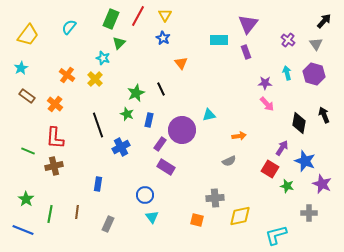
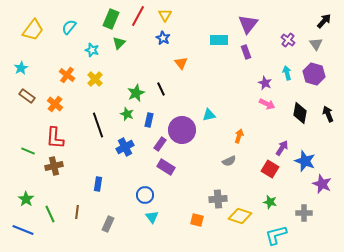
yellow trapezoid at (28, 35): moved 5 px right, 5 px up
cyan star at (103, 58): moved 11 px left, 8 px up
purple star at (265, 83): rotated 24 degrees clockwise
pink arrow at (267, 104): rotated 21 degrees counterclockwise
black arrow at (324, 115): moved 4 px right, 1 px up
black diamond at (299, 123): moved 1 px right, 10 px up
orange arrow at (239, 136): rotated 64 degrees counterclockwise
blue cross at (121, 147): moved 4 px right
green star at (287, 186): moved 17 px left, 16 px down
gray cross at (215, 198): moved 3 px right, 1 px down
gray cross at (309, 213): moved 5 px left
green line at (50, 214): rotated 36 degrees counterclockwise
yellow diamond at (240, 216): rotated 30 degrees clockwise
